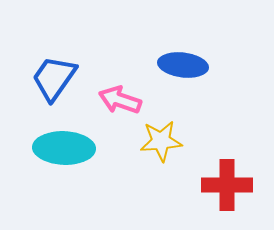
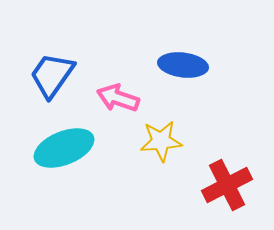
blue trapezoid: moved 2 px left, 3 px up
pink arrow: moved 2 px left, 2 px up
cyan ellipse: rotated 24 degrees counterclockwise
red cross: rotated 27 degrees counterclockwise
